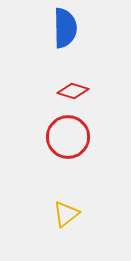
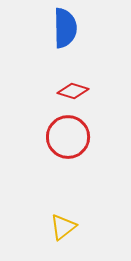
yellow triangle: moved 3 px left, 13 px down
